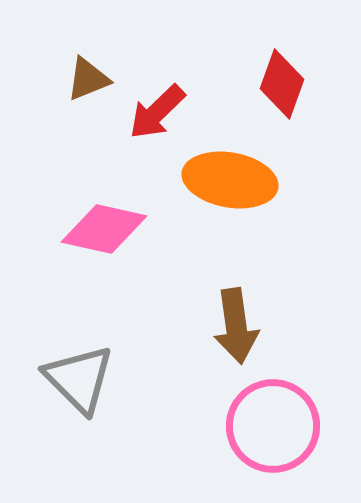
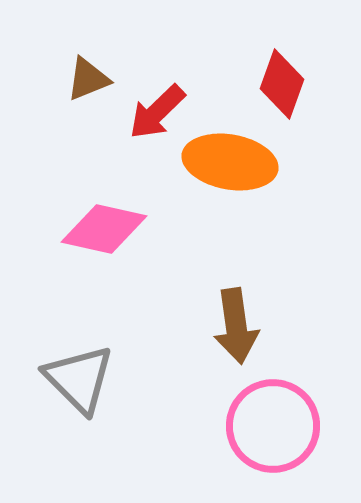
orange ellipse: moved 18 px up
